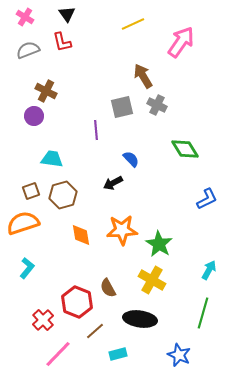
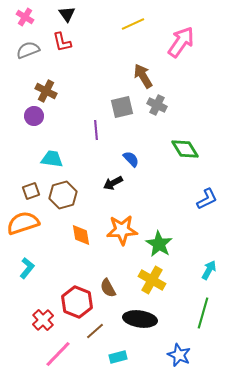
cyan rectangle: moved 3 px down
